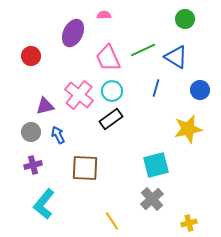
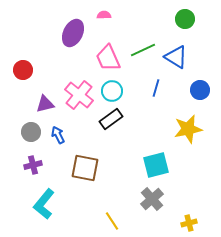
red circle: moved 8 px left, 14 px down
purple triangle: moved 2 px up
brown square: rotated 8 degrees clockwise
